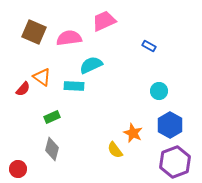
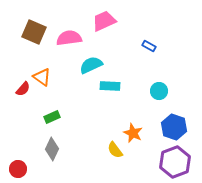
cyan rectangle: moved 36 px right
blue hexagon: moved 4 px right, 2 px down; rotated 10 degrees counterclockwise
gray diamond: rotated 10 degrees clockwise
